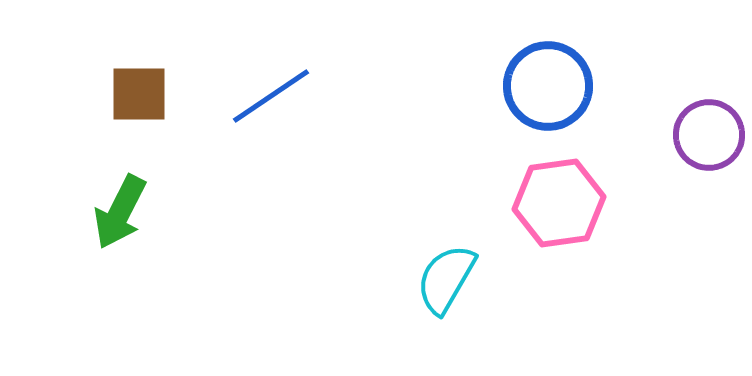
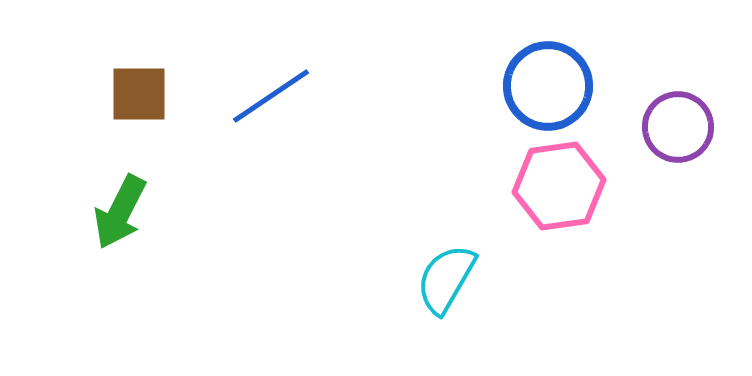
purple circle: moved 31 px left, 8 px up
pink hexagon: moved 17 px up
